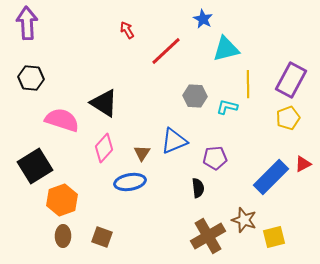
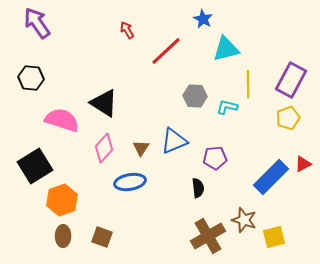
purple arrow: moved 10 px right; rotated 32 degrees counterclockwise
brown triangle: moved 1 px left, 5 px up
